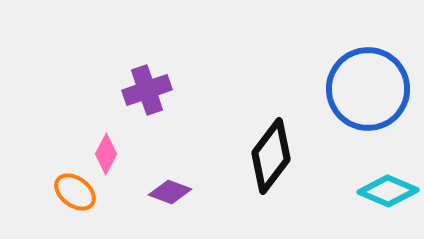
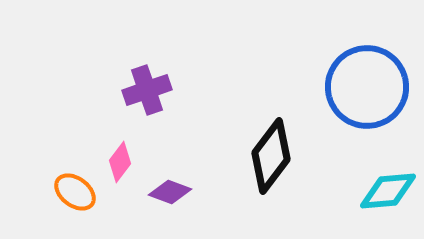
blue circle: moved 1 px left, 2 px up
pink diamond: moved 14 px right, 8 px down; rotated 9 degrees clockwise
cyan diamond: rotated 28 degrees counterclockwise
